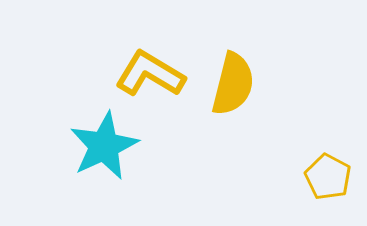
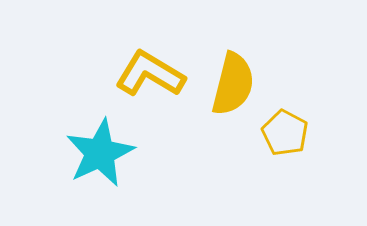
cyan star: moved 4 px left, 7 px down
yellow pentagon: moved 43 px left, 44 px up
